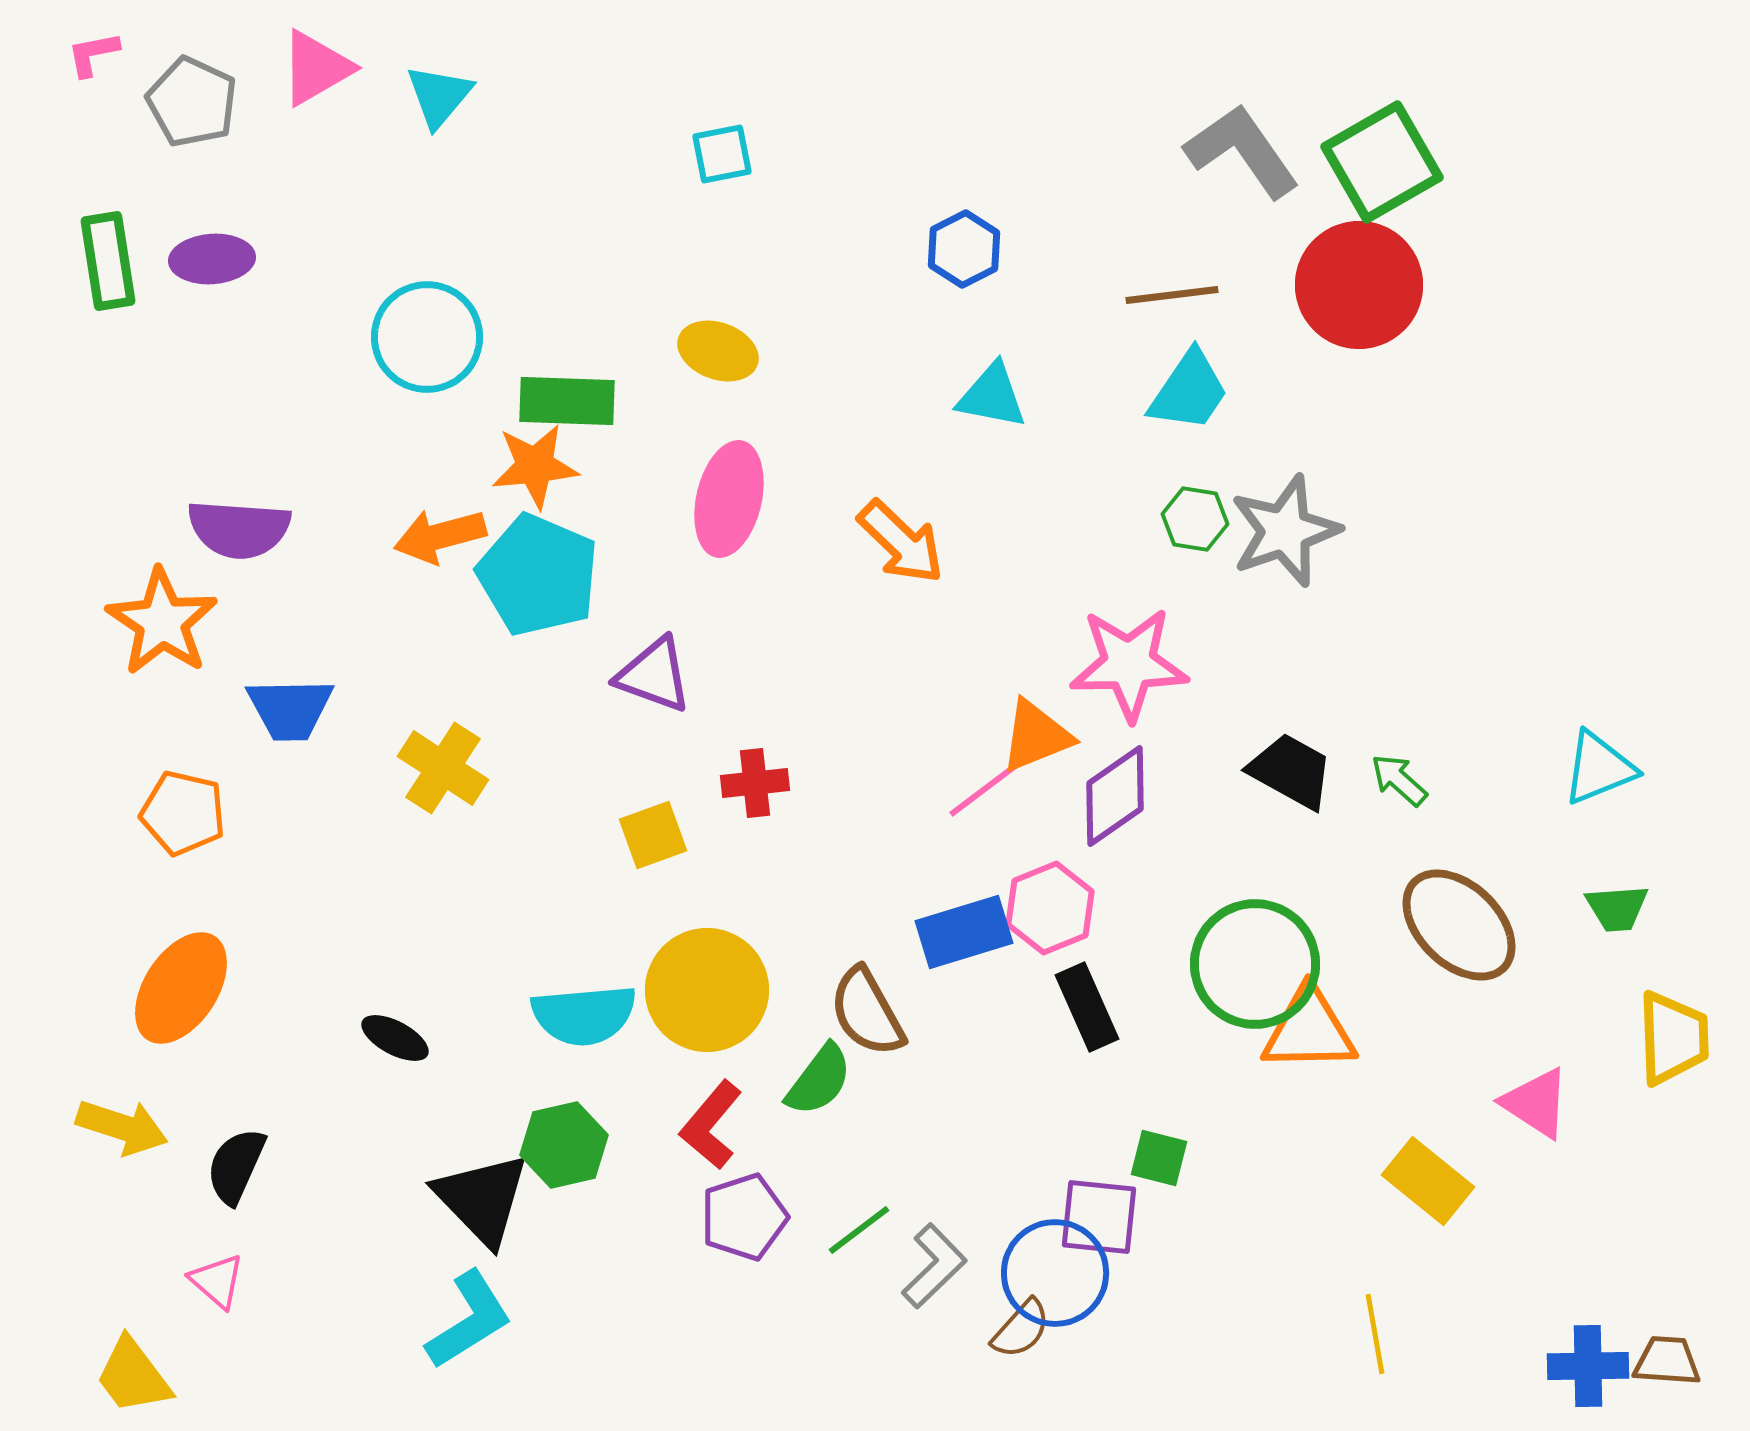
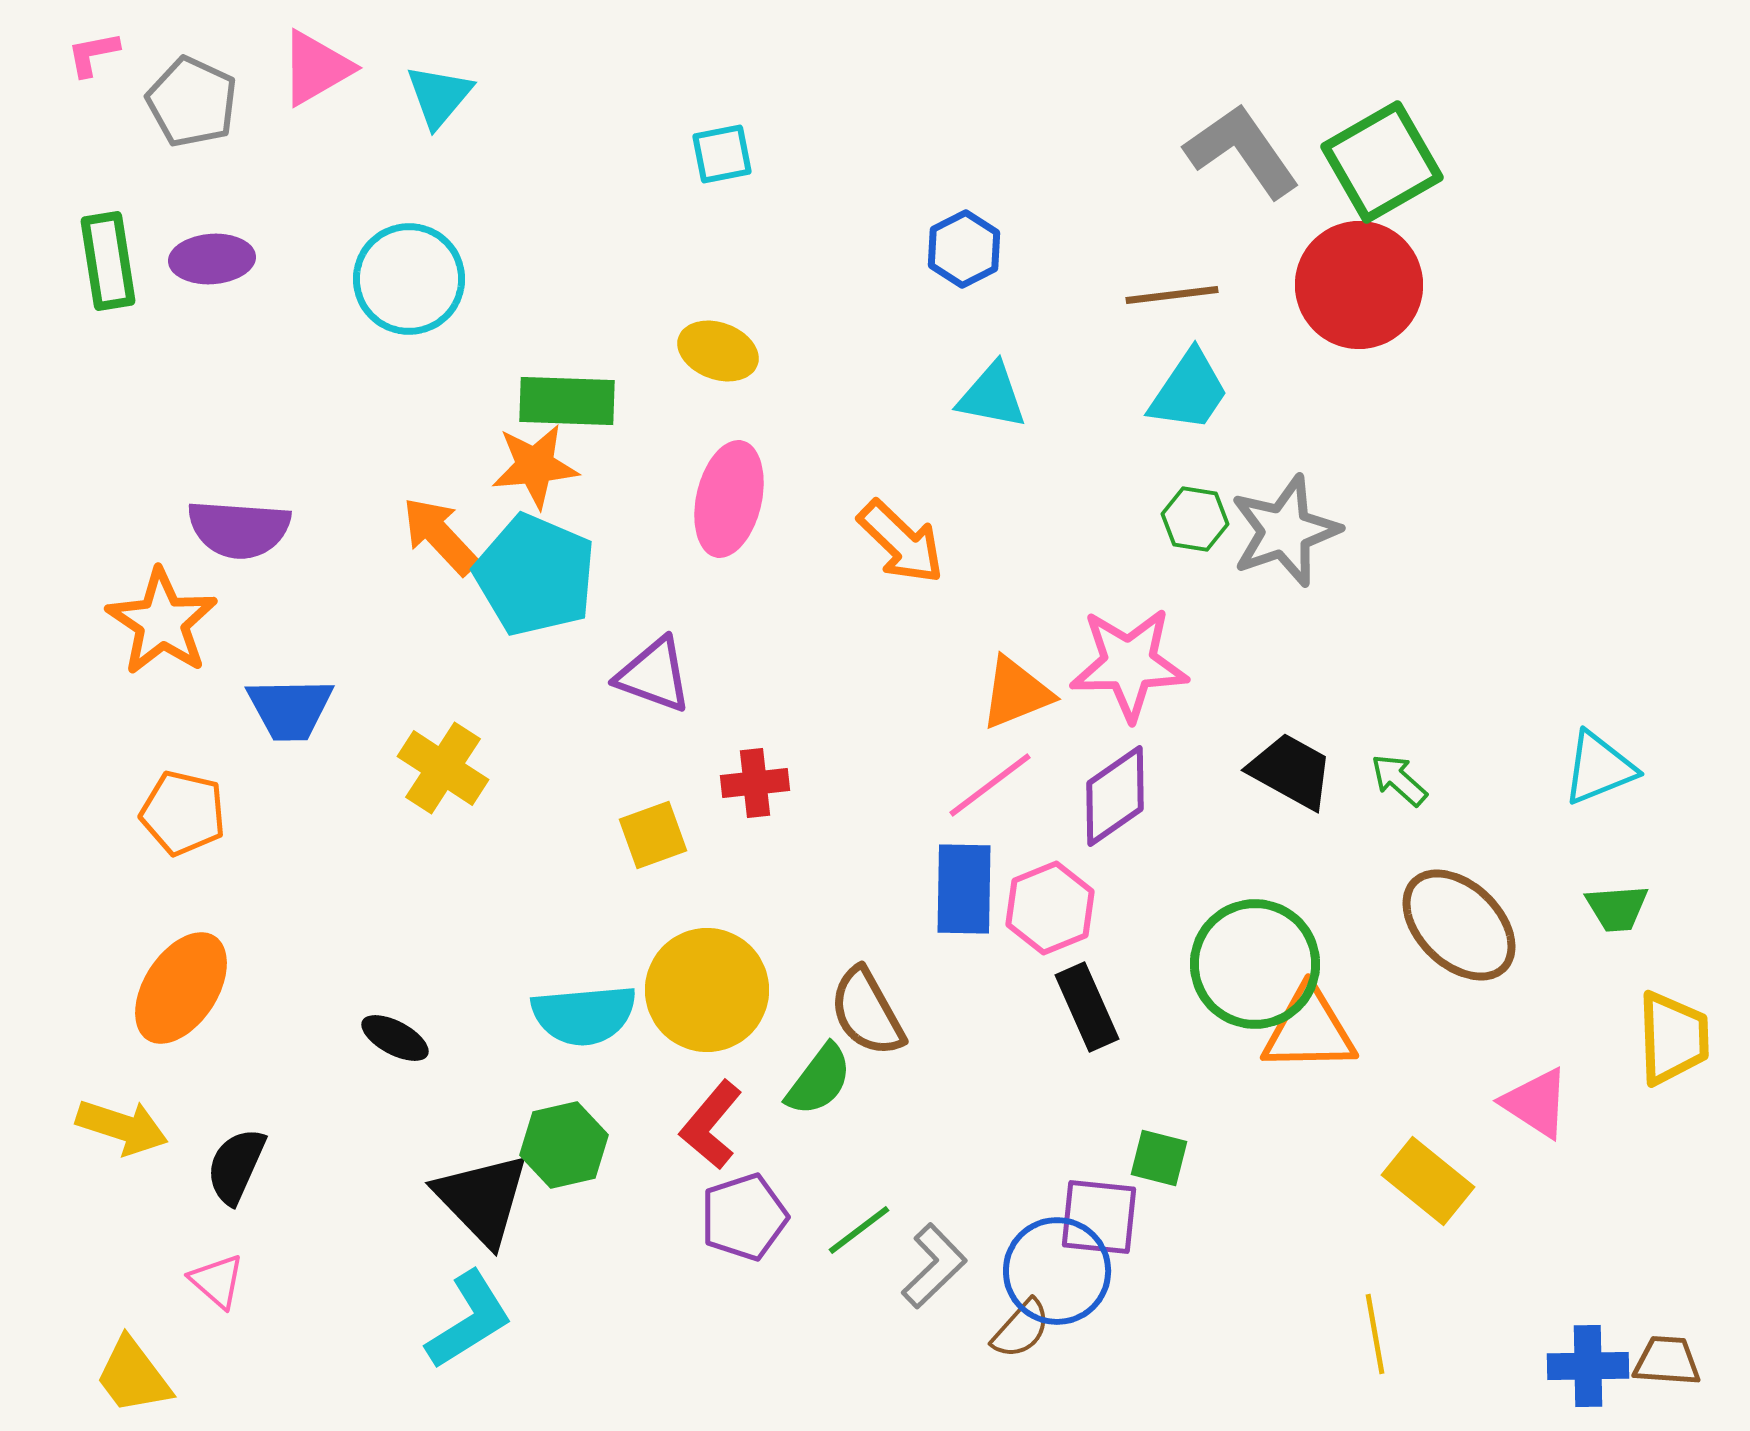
cyan circle at (427, 337): moved 18 px left, 58 px up
orange arrow at (440, 536): rotated 62 degrees clockwise
cyan pentagon at (538, 575): moved 3 px left
orange triangle at (1036, 736): moved 20 px left, 43 px up
blue rectangle at (964, 932): moved 43 px up; rotated 72 degrees counterclockwise
blue circle at (1055, 1273): moved 2 px right, 2 px up
